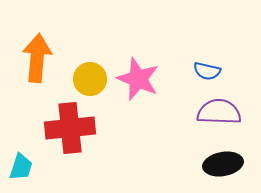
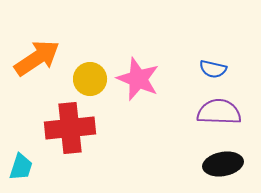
orange arrow: rotated 51 degrees clockwise
blue semicircle: moved 6 px right, 2 px up
